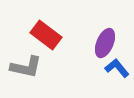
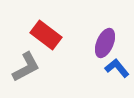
gray L-shape: rotated 40 degrees counterclockwise
